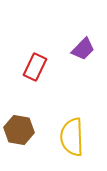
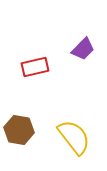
red rectangle: rotated 52 degrees clockwise
yellow semicircle: moved 2 px right; rotated 144 degrees clockwise
